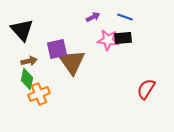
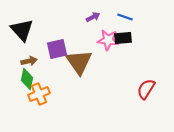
brown triangle: moved 7 px right
